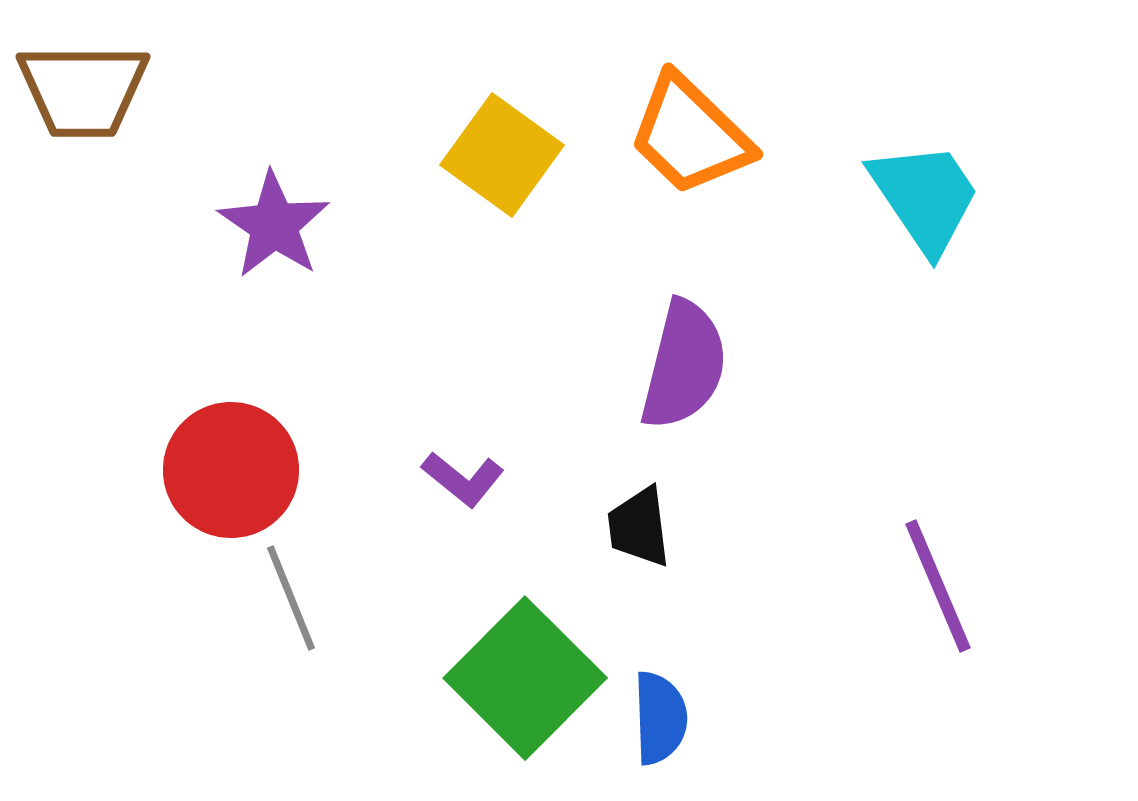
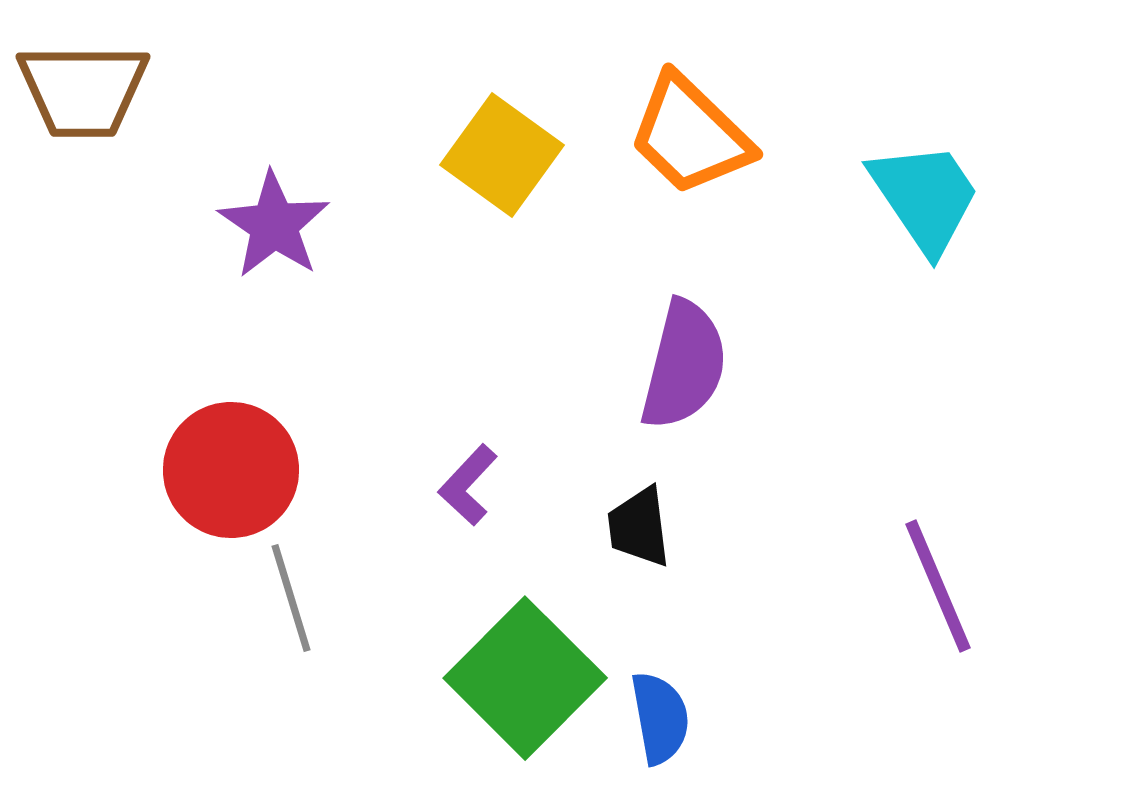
purple L-shape: moved 5 px right, 6 px down; rotated 94 degrees clockwise
gray line: rotated 5 degrees clockwise
blue semicircle: rotated 8 degrees counterclockwise
